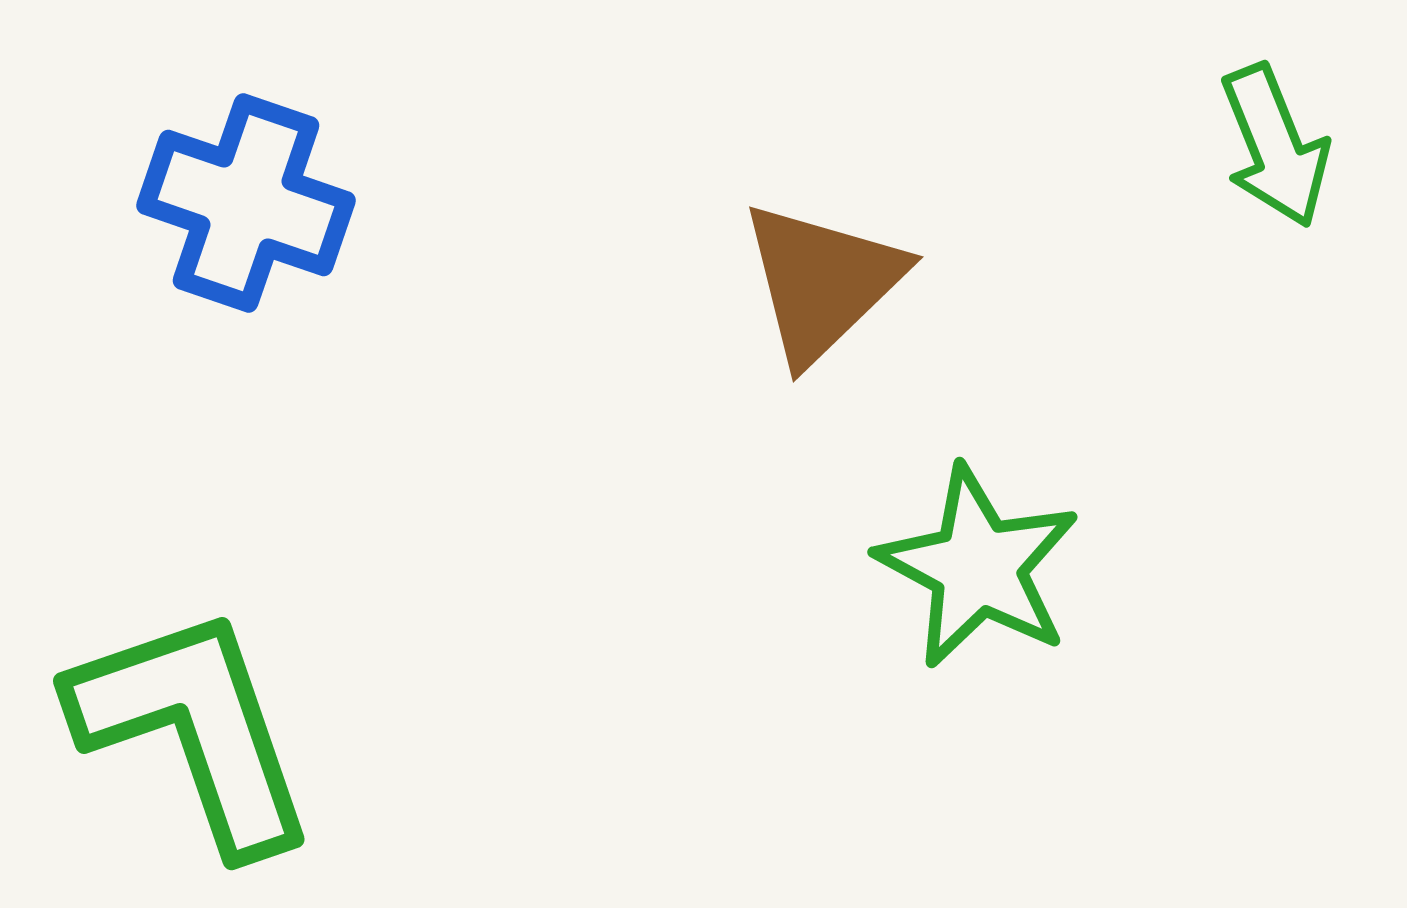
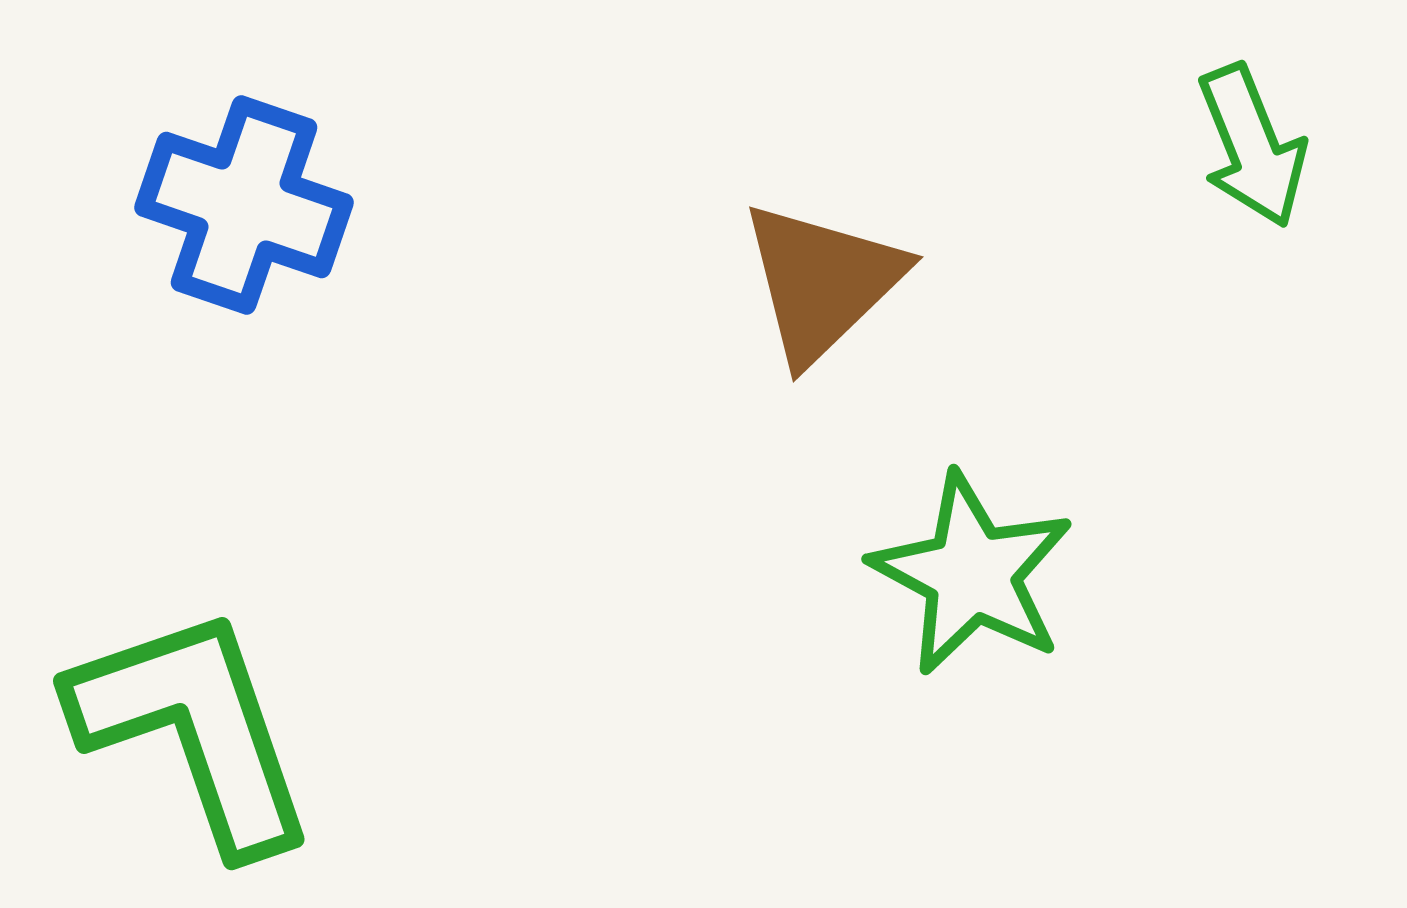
green arrow: moved 23 px left
blue cross: moved 2 px left, 2 px down
green star: moved 6 px left, 7 px down
